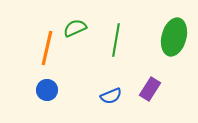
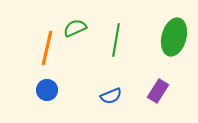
purple rectangle: moved 8 px right, 2 px down
